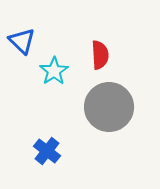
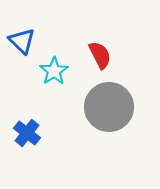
red semicircle: rotated 24 degrees counterclockwise
blue cross: moved 20 px left, 18 px up
